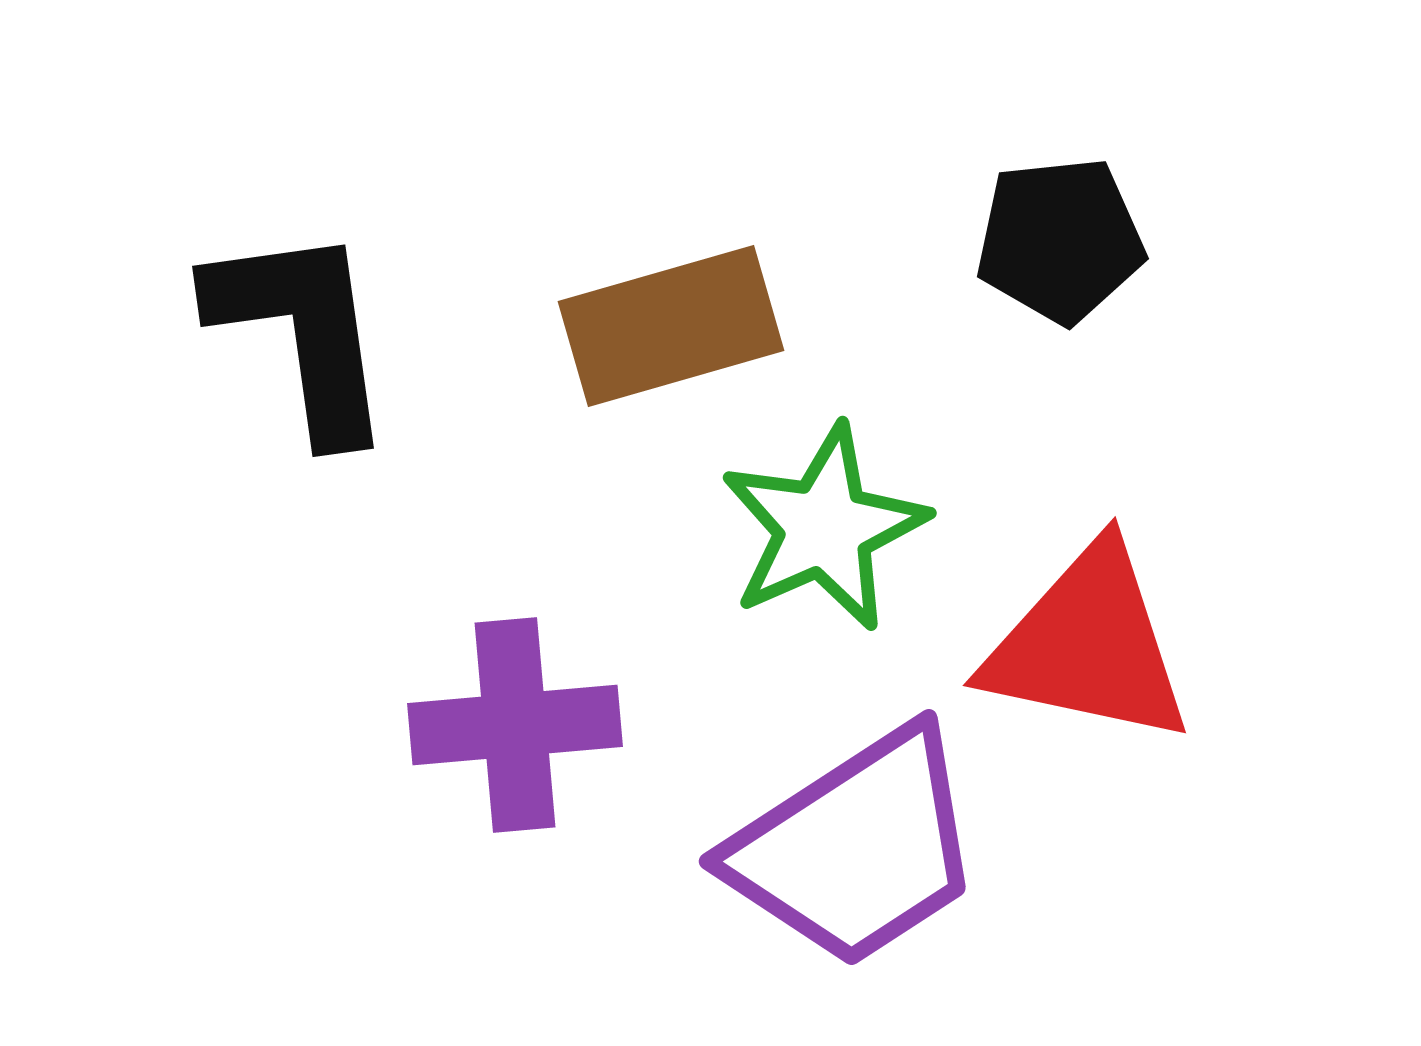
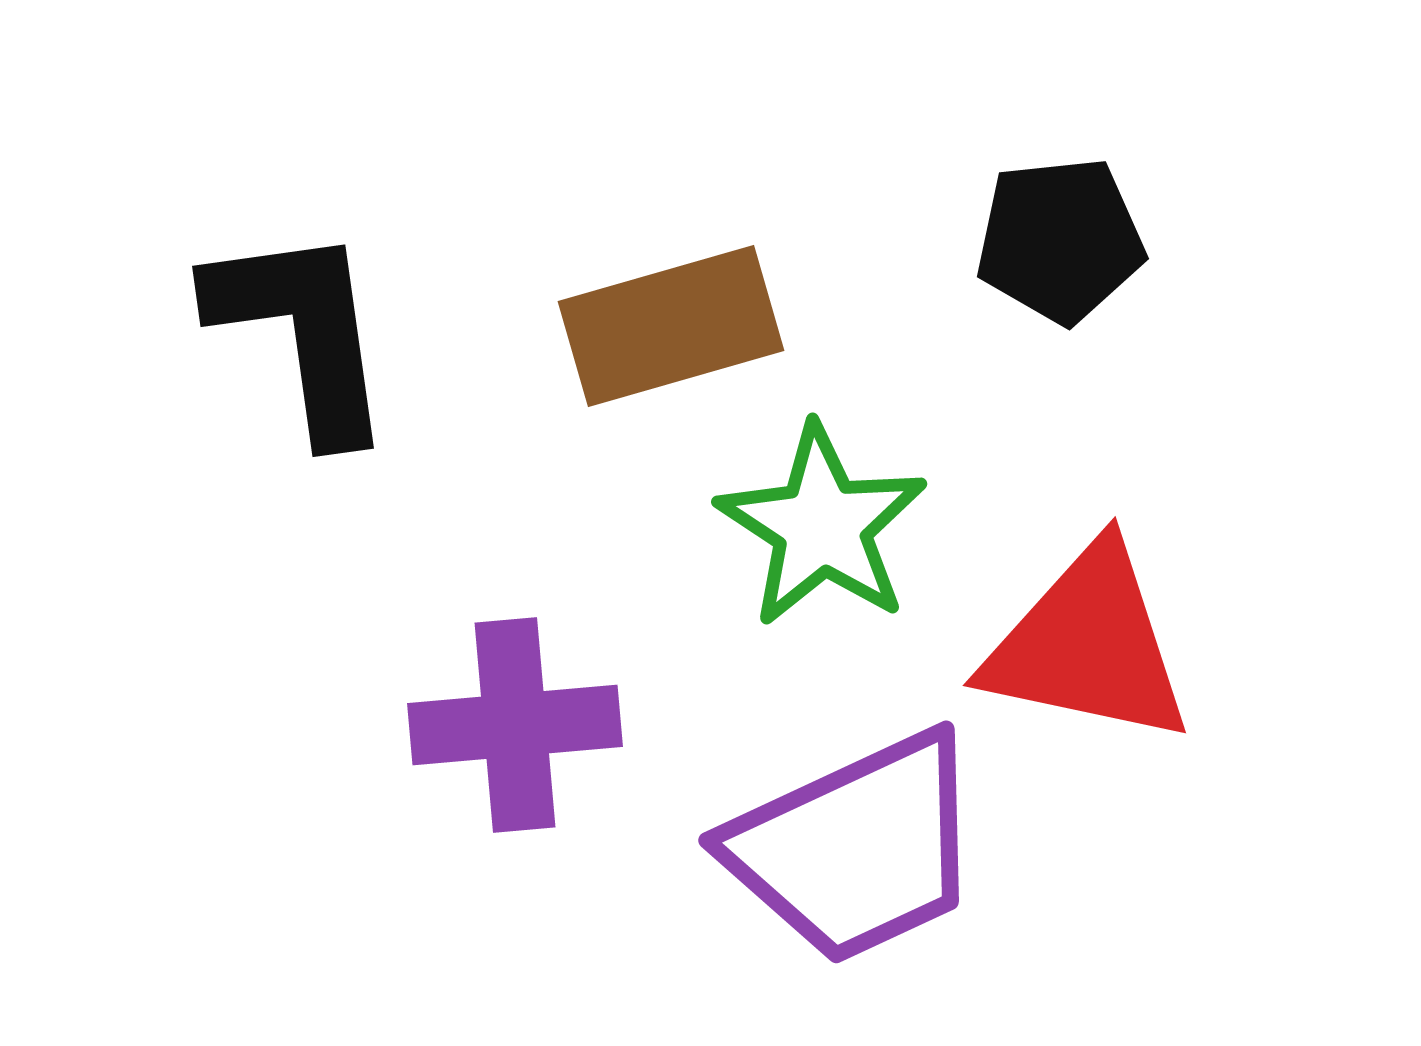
green star: moved 2 px left, 2 px up; rotated 15 degrees counterclockwise
purple trapezoid: rotated 8 degrees clockwise
